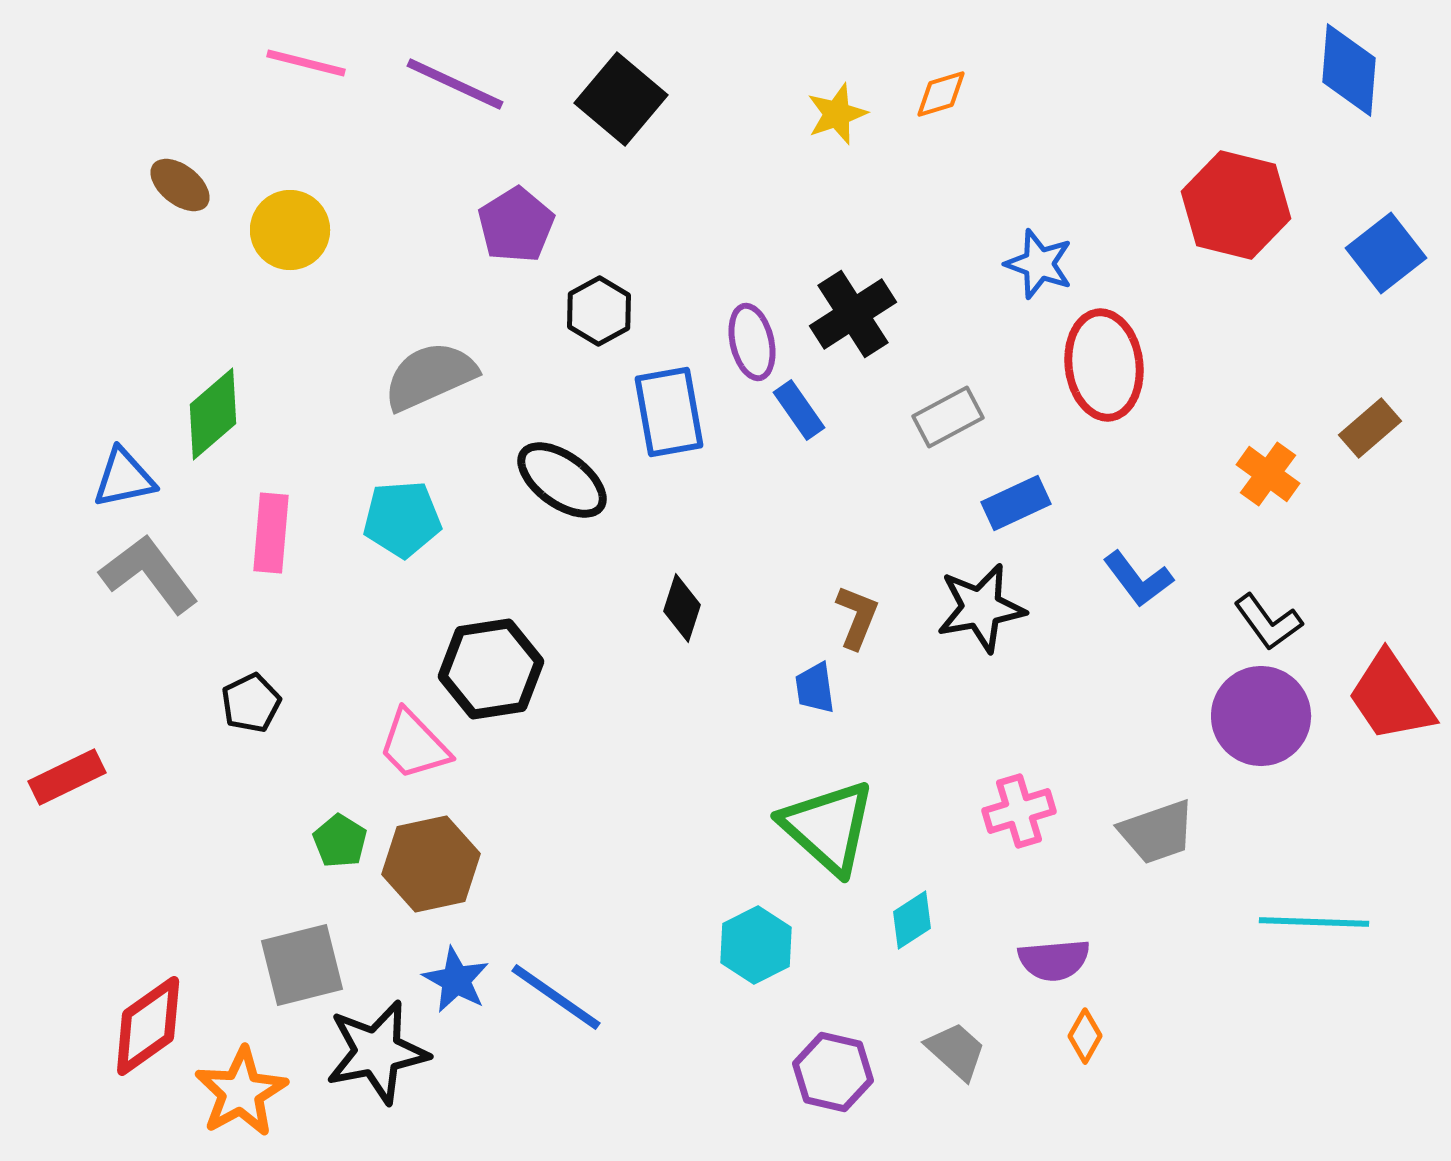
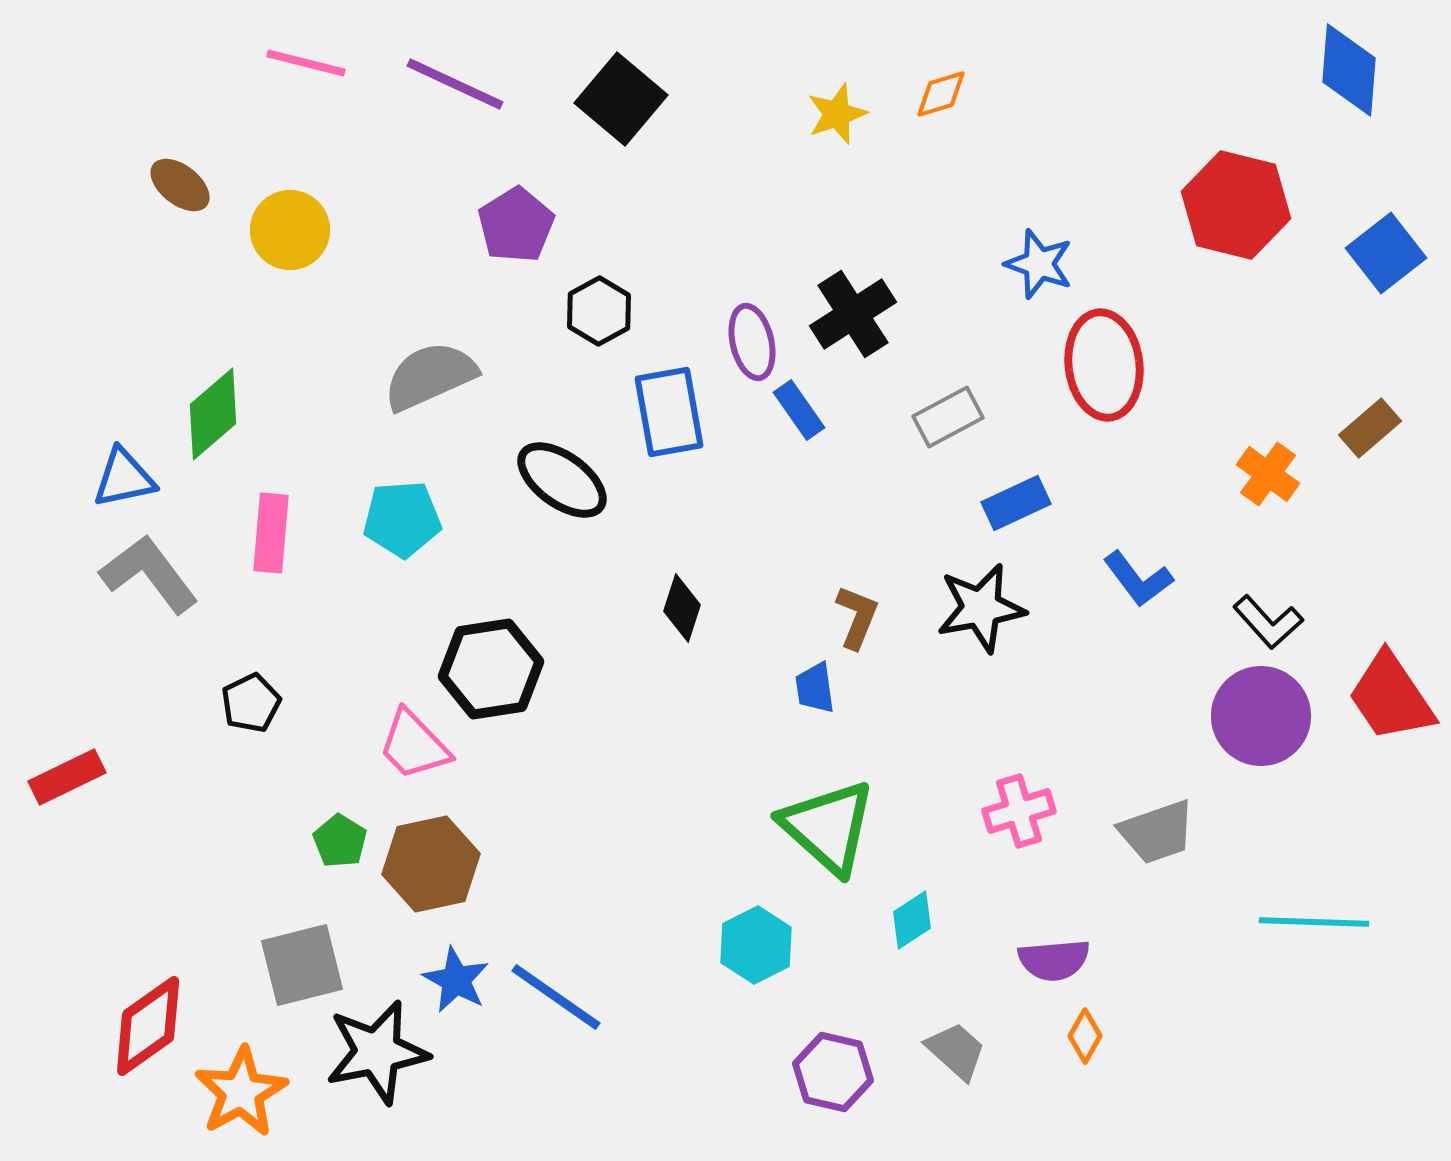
black L-shape at (1268, 622): rotated 6 degrees counterclockwise
